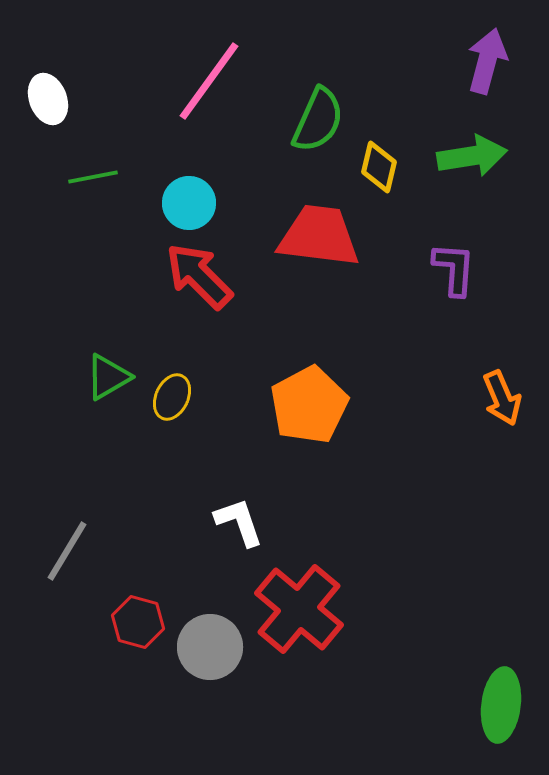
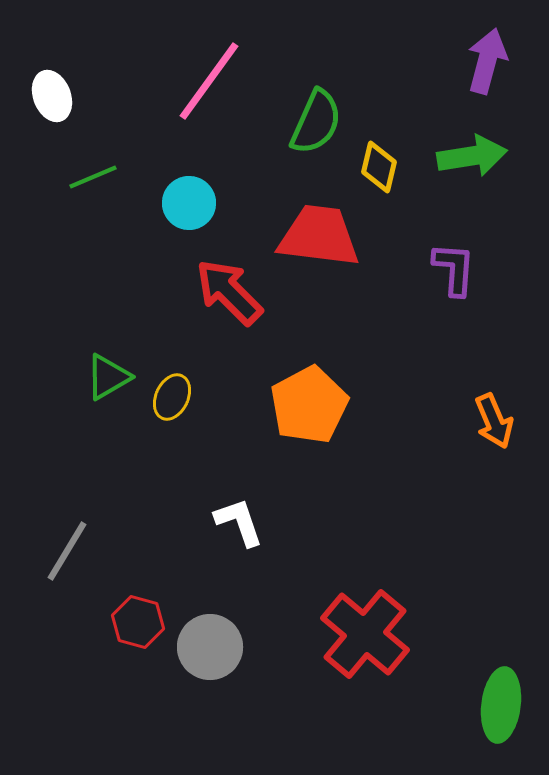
white ellipse: moved 4 px right, 3 px up
green semicircle: moved 2 px left, 2 px down
green line: rotated 12 degrees counterclockwise
red arrow: moved 30 px right, 16 px down
orange arrow: moved 8 px left, 23 px down
red cross: moved 66 px right, 25 px down
